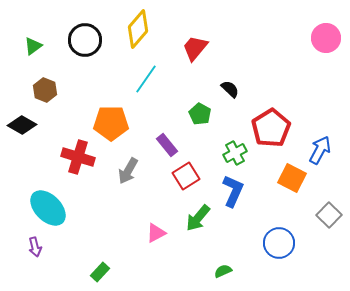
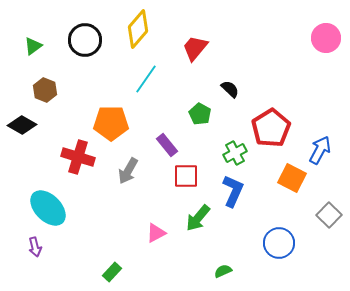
red square: rotated 32 degrees clockwise
green rectangle: moved 12 px right
